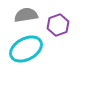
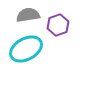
gray semicircle: moved 2 px right
